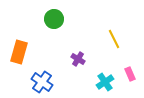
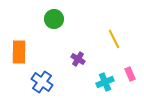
orange rectangle: rotated 15 degrees counterclockwise
cyan cross: rotated 12 degrees clockwise
